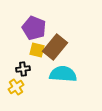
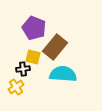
yellow square: moved 4 px left, 7 px down
